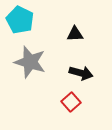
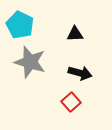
cyan pentagon: moved 5 px down
black arrow: moved 1 px left
